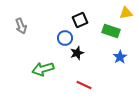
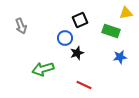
blue star: rotated 24 degrees clockwise
